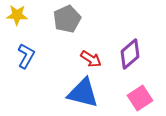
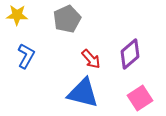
red arrow: rotated 15 degrees clockwise
